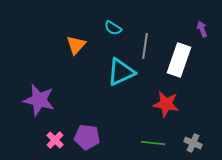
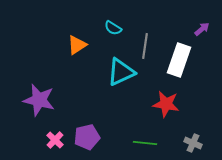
purple arrow: rotated 70 degrees clockwise
orange triangle: moved 1 px right; rotated 15 degrees clockwise
purple pentagon: rotated 20 degrees counterclockwise
green line: moved 8 px left
